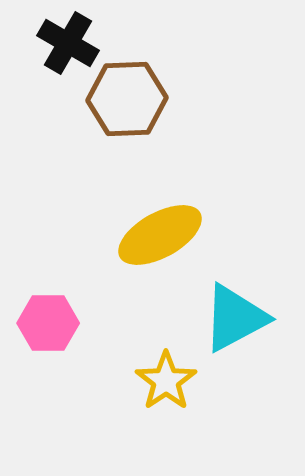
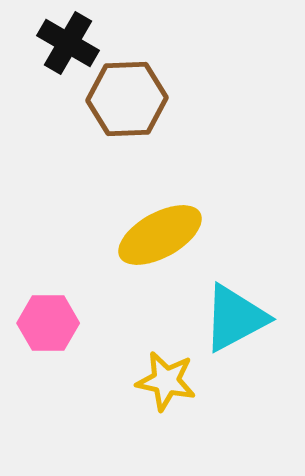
yellow star: rotated 26 degrees counterclockwise
